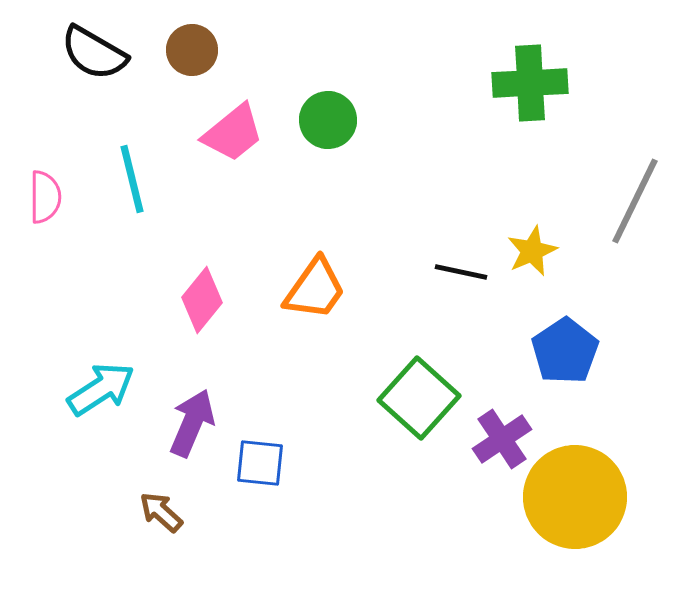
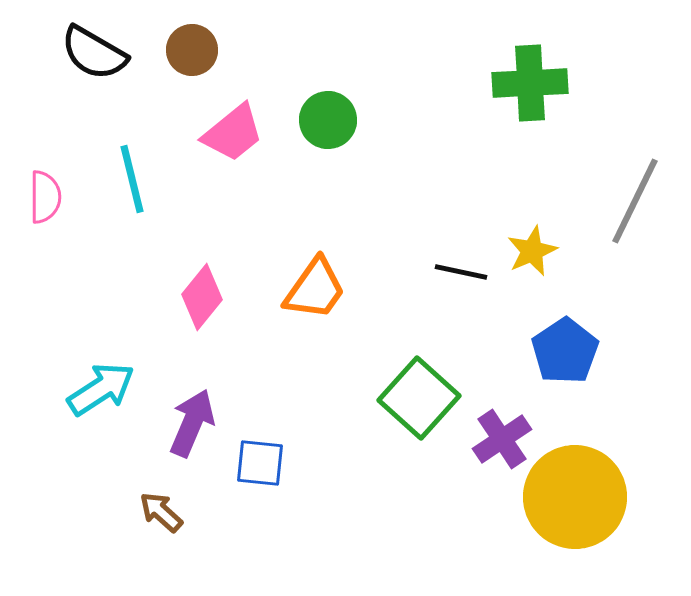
pink diamond: moved 3 px up
